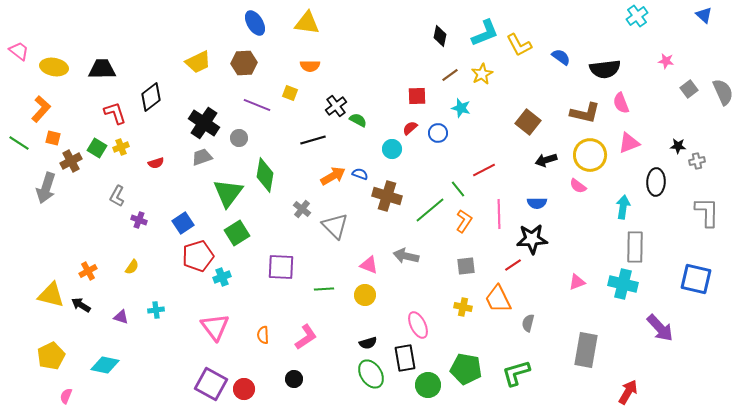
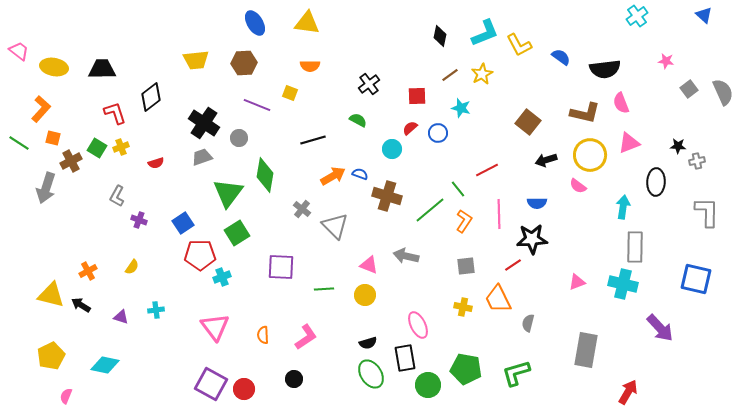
yellow trapezoid at (198, 62): moved 2 px left, 2 px up; rotated 20 degrees clockwise
black cross at (336, 106): moved 33 px right, 22 px up
red line at (484, 170): moved 3 px right
red pentagon at (198, 256): moved 2 px right, 1 px up; rotated 16 degrees clockwise
